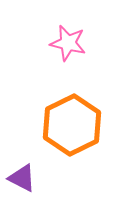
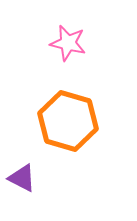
orange hexagon: moved 4 px left, 4 px up; rotated 18 degrees counterclockwise
